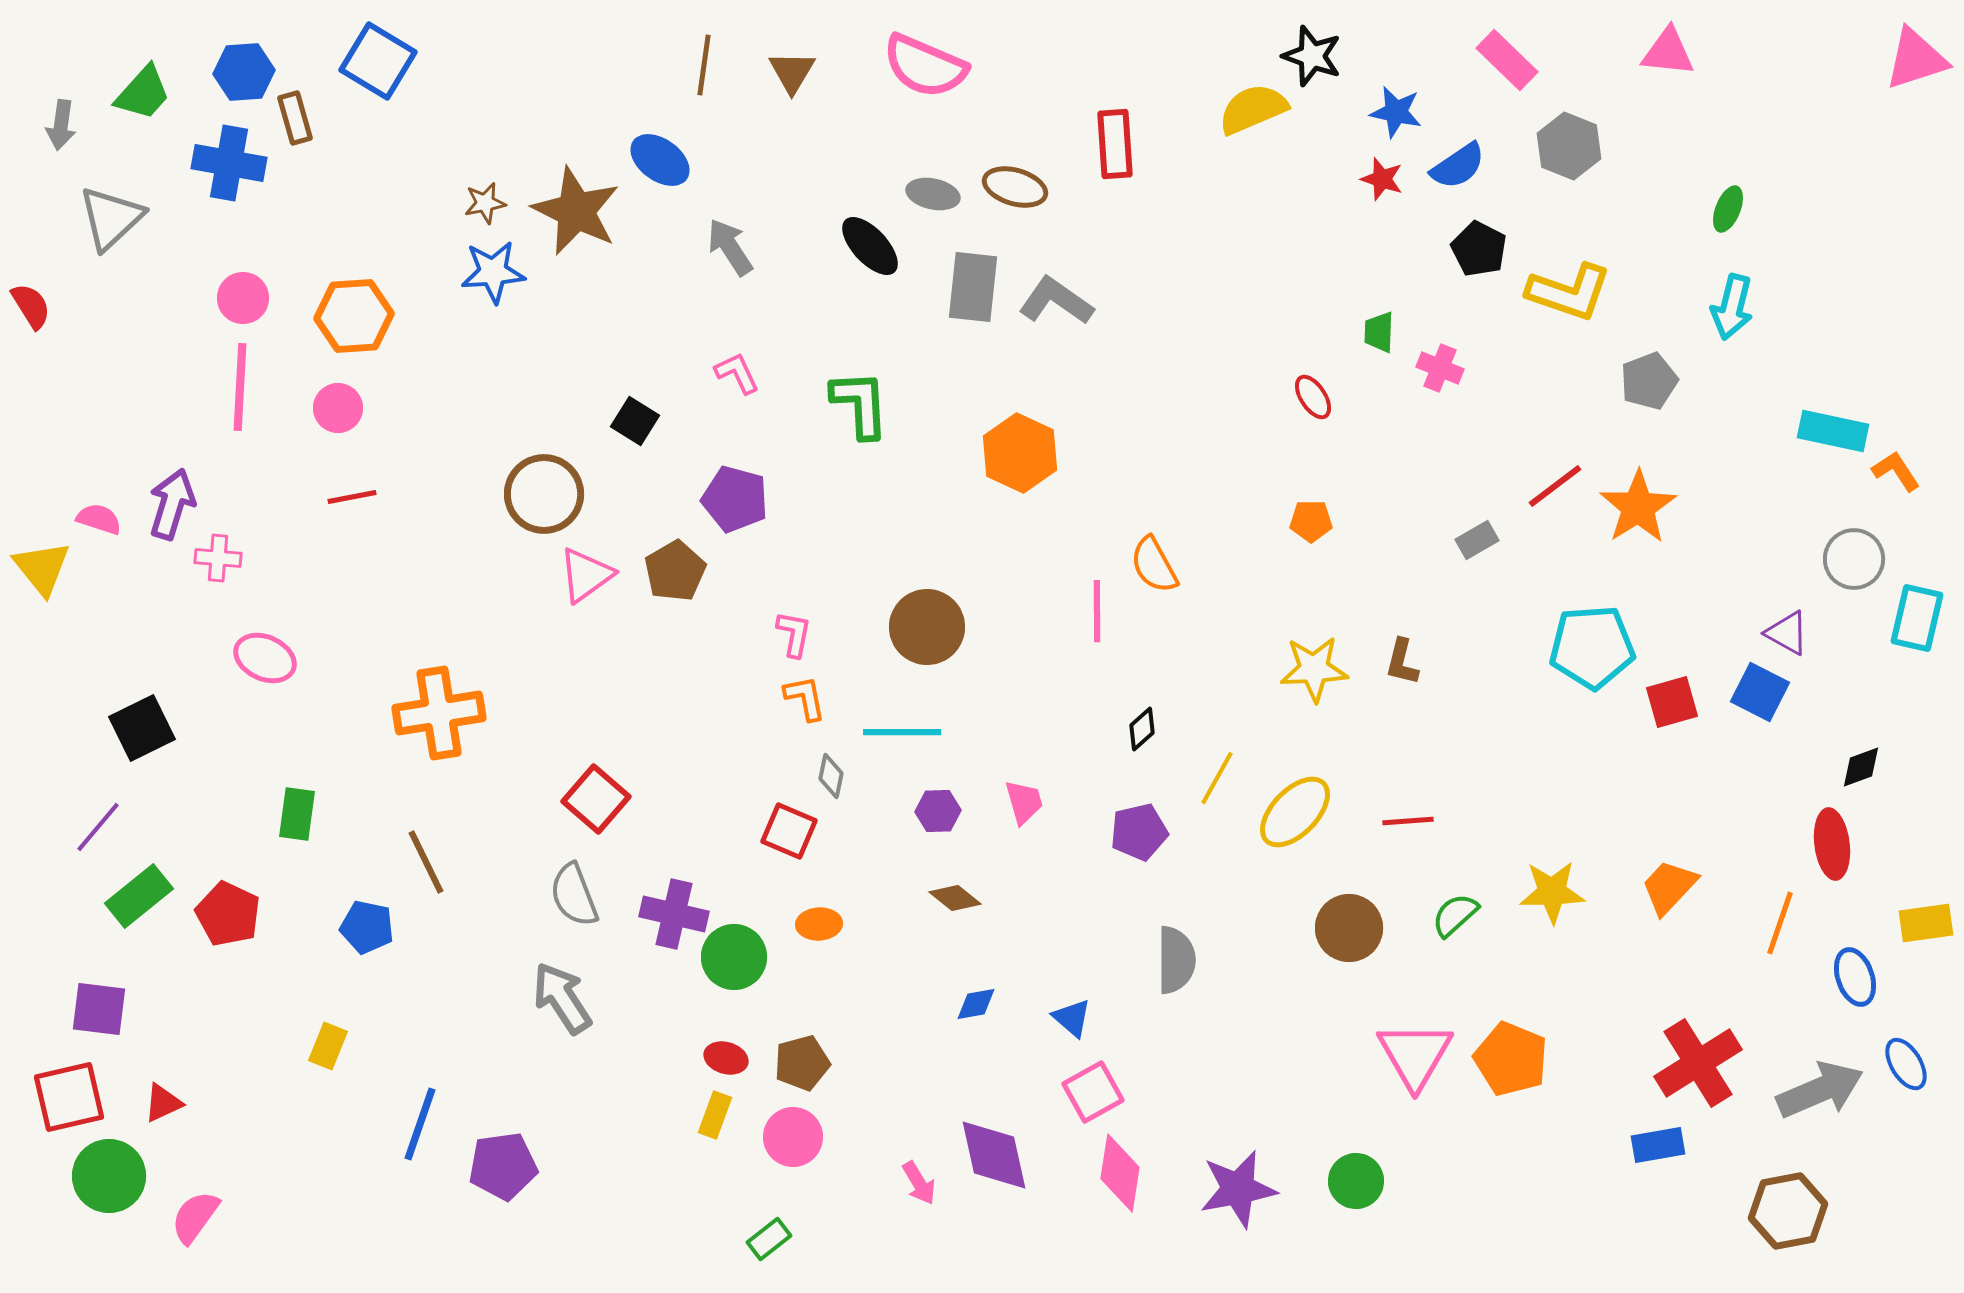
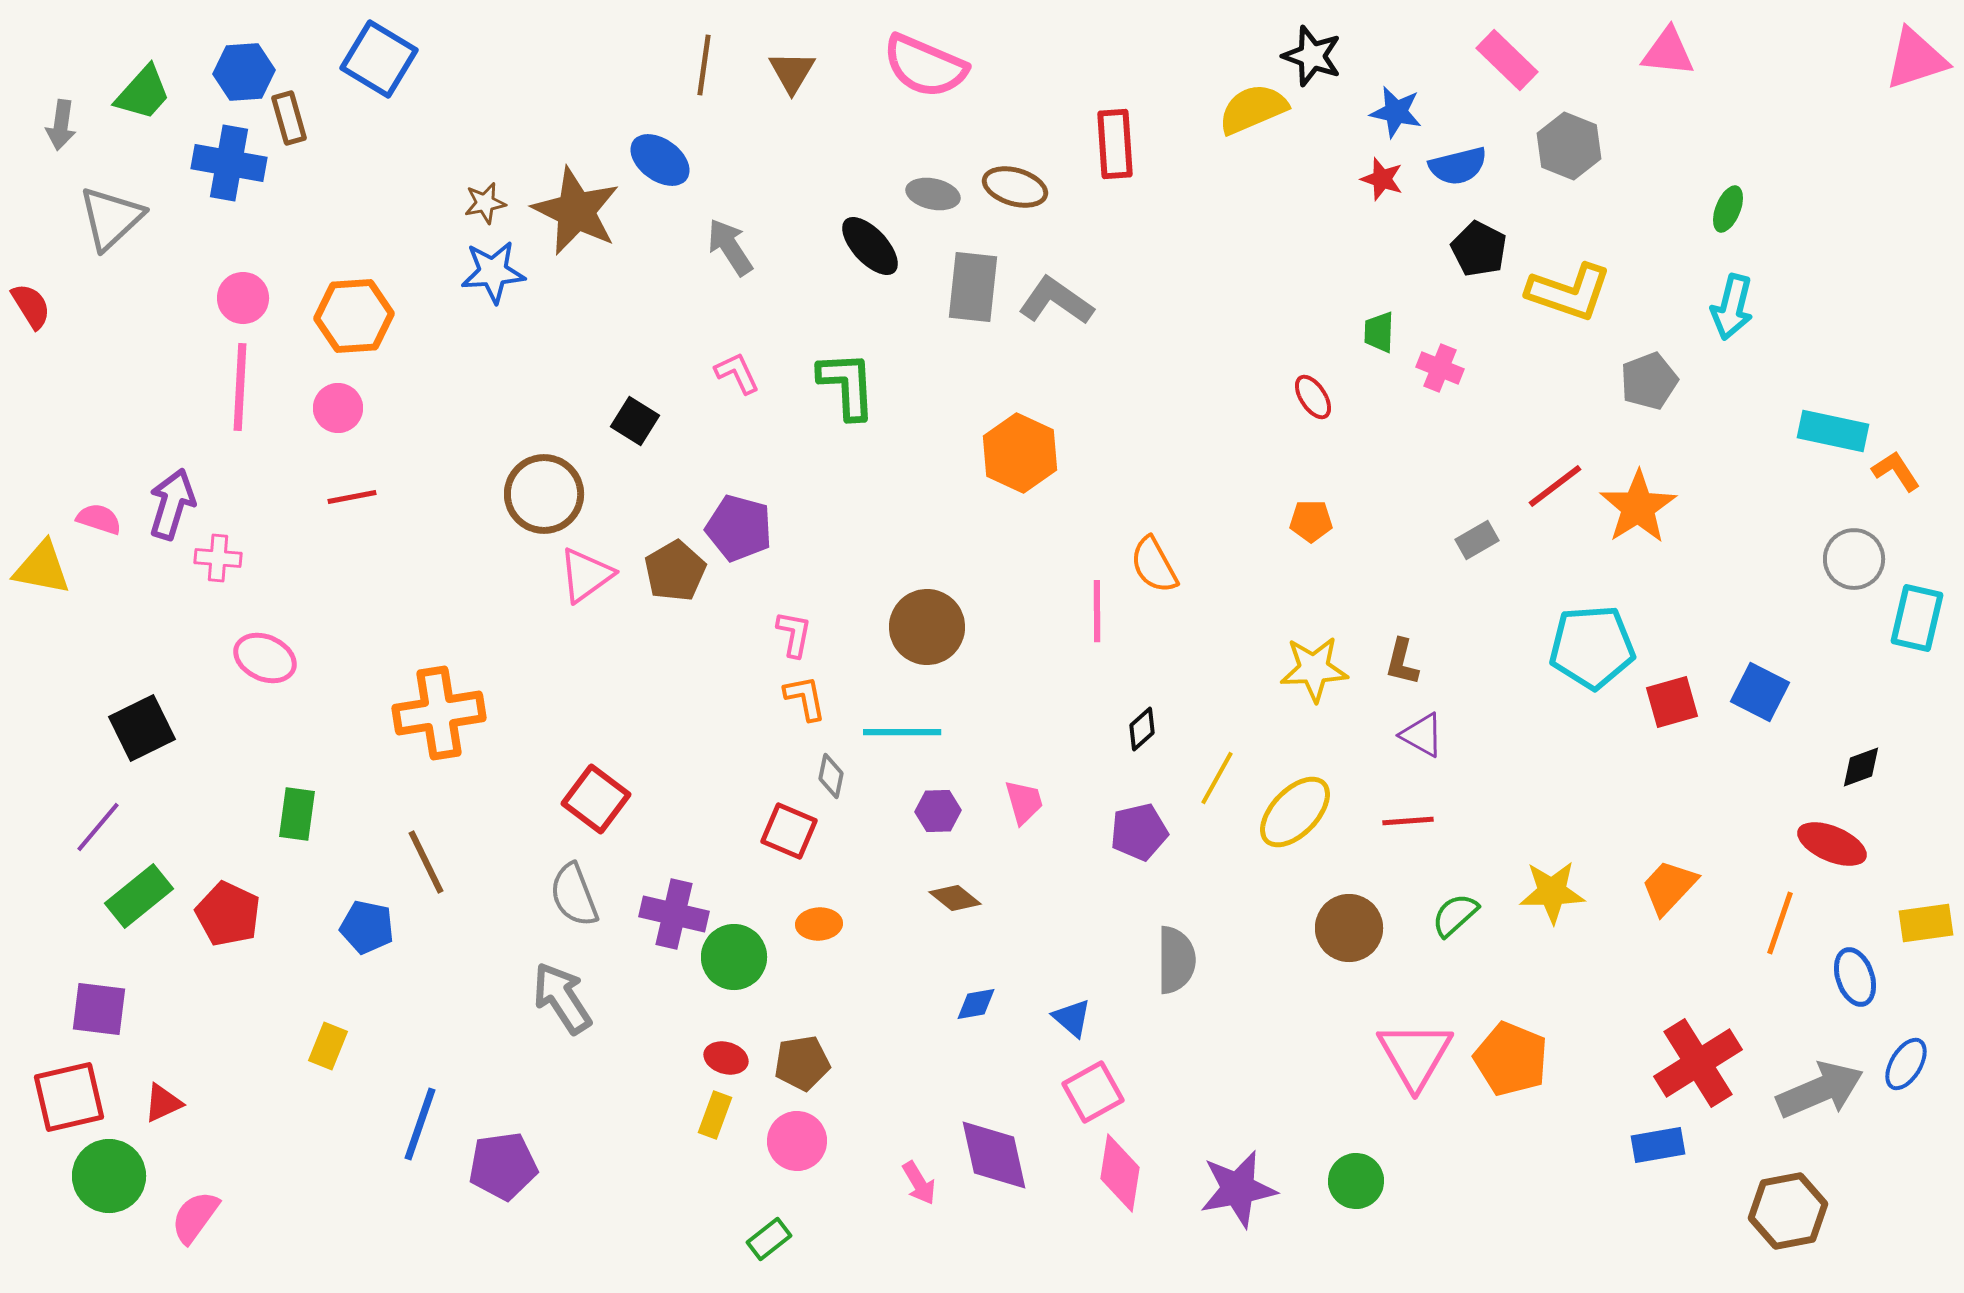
blue square at (378, 61): moved 1 px right, 2 px up
brown rectangle at (295, 118): moved 6 px left
blue semicircle at (1458, 166): rotated 20 degrees clockwise
green L-shape at (860, 404): moved 13 px left, 19 px up
purple pentagon at (735, 499): moved 4 px right, 29 px down
yellow triangle at (42, 568): rotated 40 degrees counterclockwise
purple triangle at (1787, 633): moved 365 px left, 102 px down
red square at (596, 799): rotated 4 degrees counterclockwise
red ellipse at (1832, 844): rotated 60 degrees counterclockwise
brown pentagon at (802, 1063): rotated 6 degrees clockwise
blue ellipse at (1906, 1064): rotated 62 degrees clockwise
pink circle at (793, 1137): moved 4 px right, 4 px down
